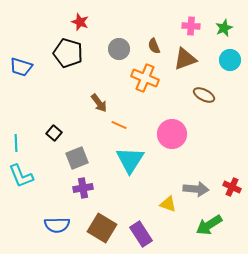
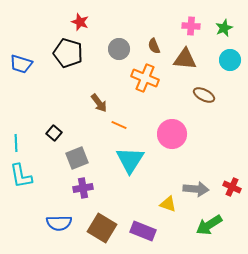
brown triangle: rotated 25 degrees clockwise
blue trapezoid: moved 3 px up
cyan L-shape: rotated 12 degrees clockwise
blue semicircle: moved 2 px right, 2 px up
purple rectangle: moved 2 px right, 3 px up; rotated 35 degrees counterclockwise
